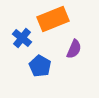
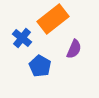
orange rectangle: rotated 16 degrees counterclockwise
